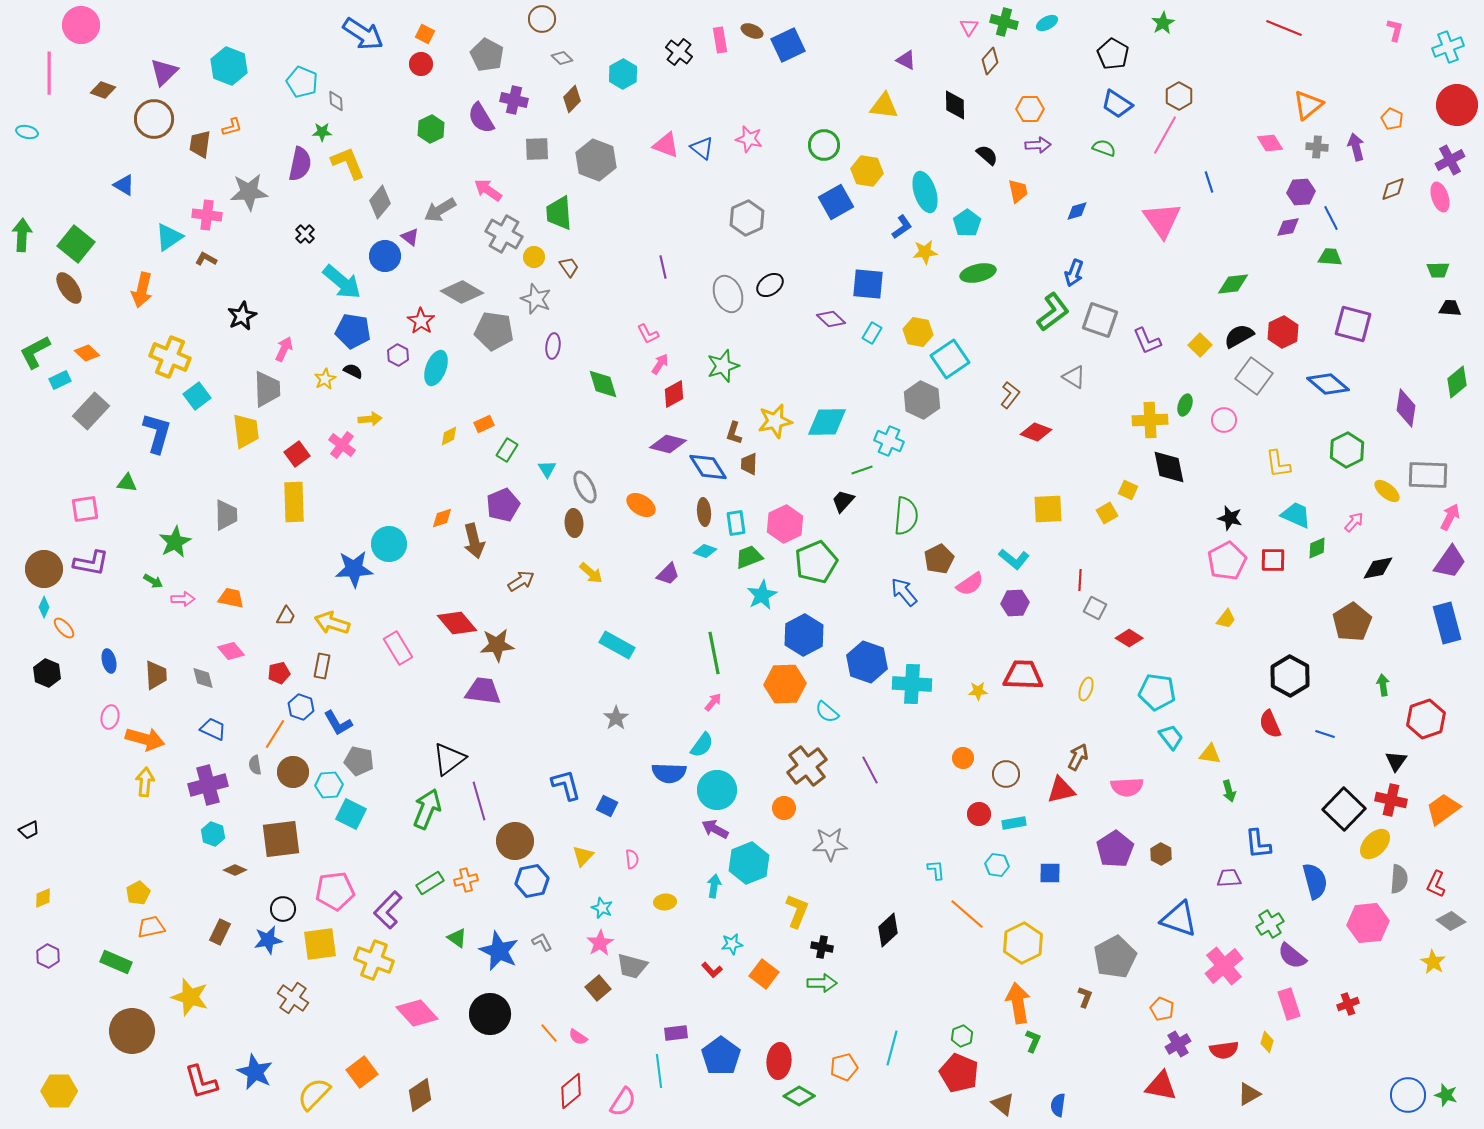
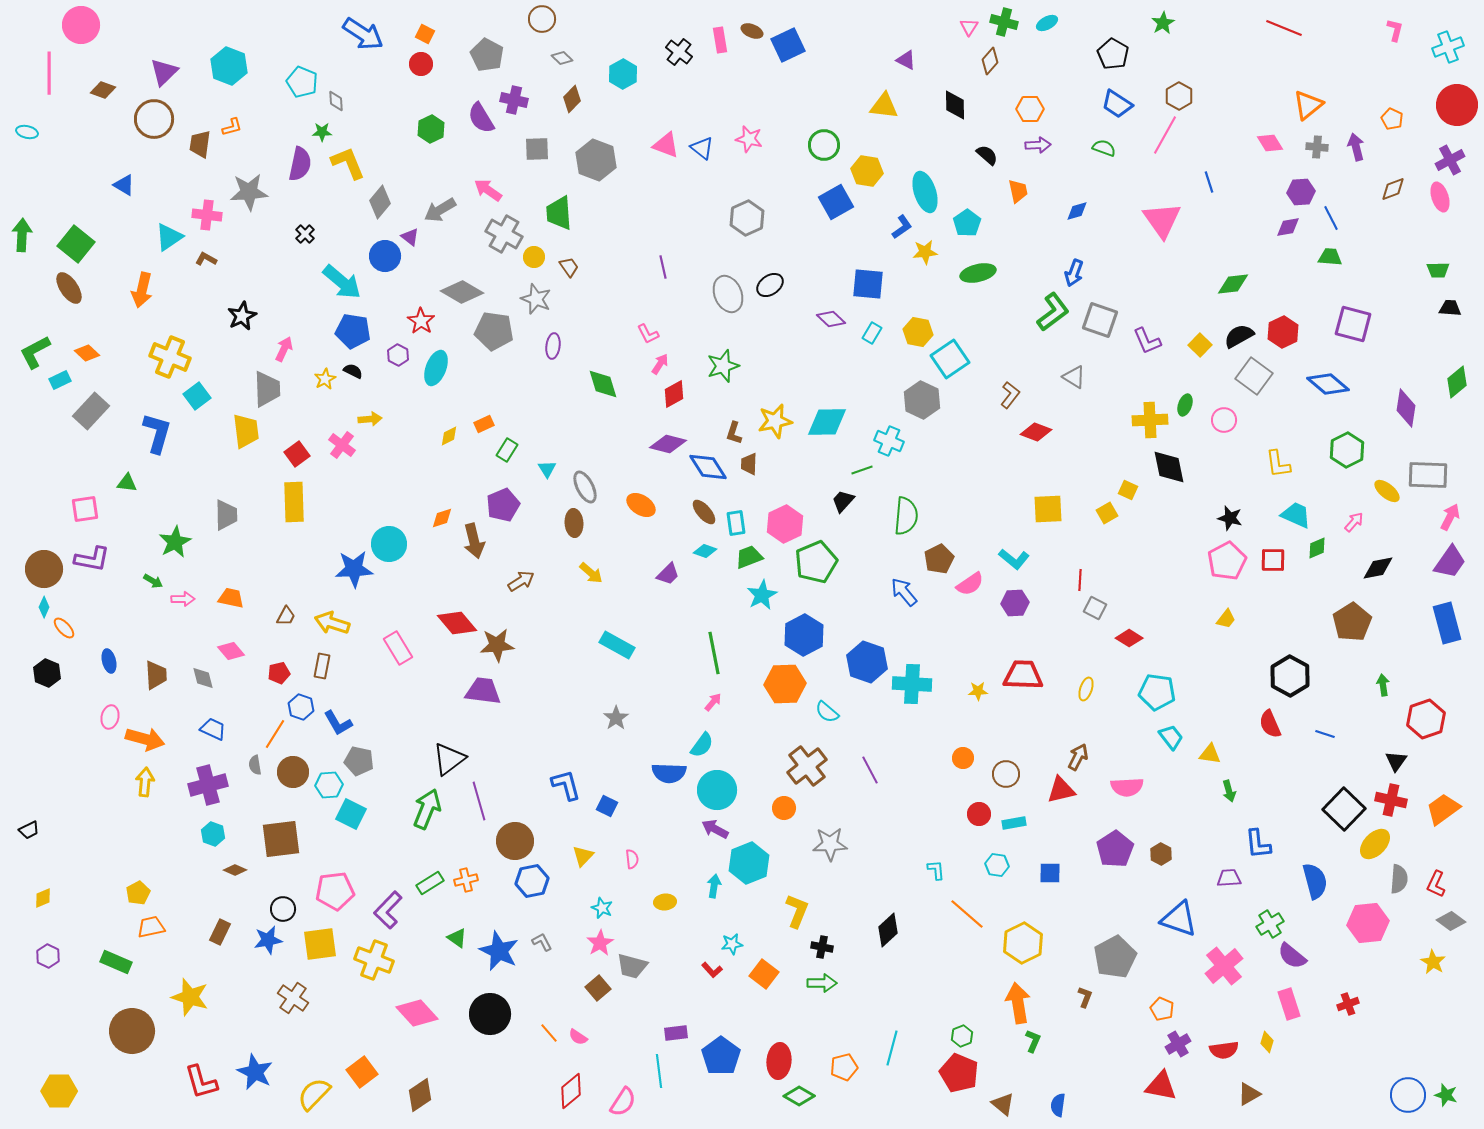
brown ellipse at (704, 512): rotated 36 degrees counterclockwise
purple L-shape at (91, 563): moved 1 px right, 4 px up
